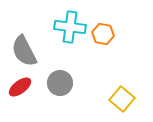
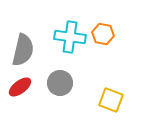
cyan cross: moved 10 px down
gray semicircle: moved 1 px left, 1 px up; rotated 140 degrees counterclockwise
yellow square: moved 11 px left, 1 px down; rotated 20 degrees counterclockwise
